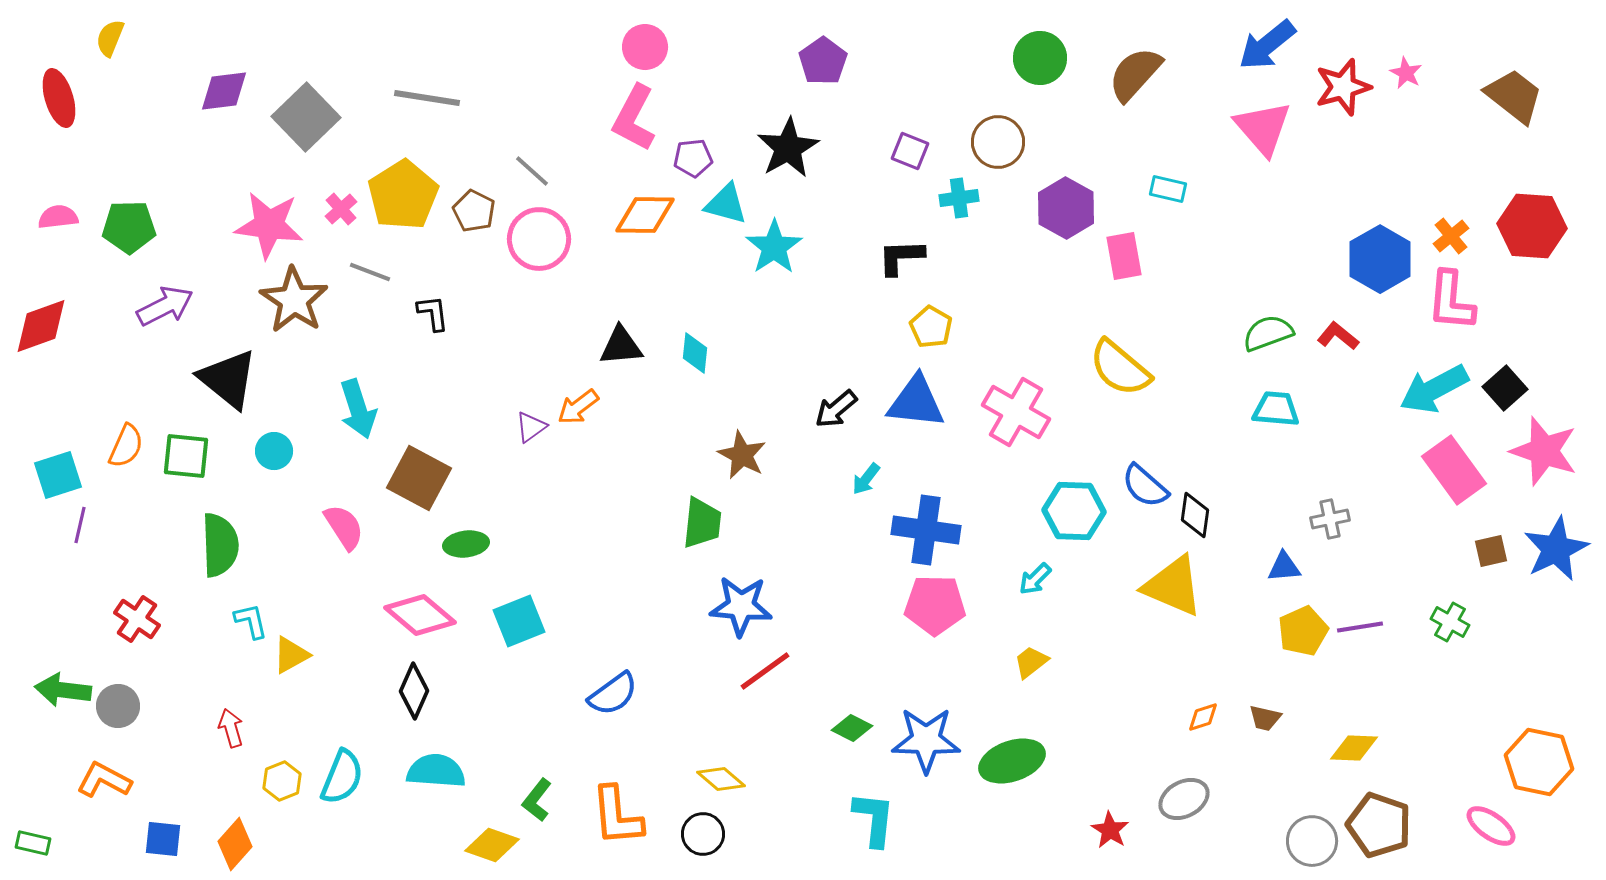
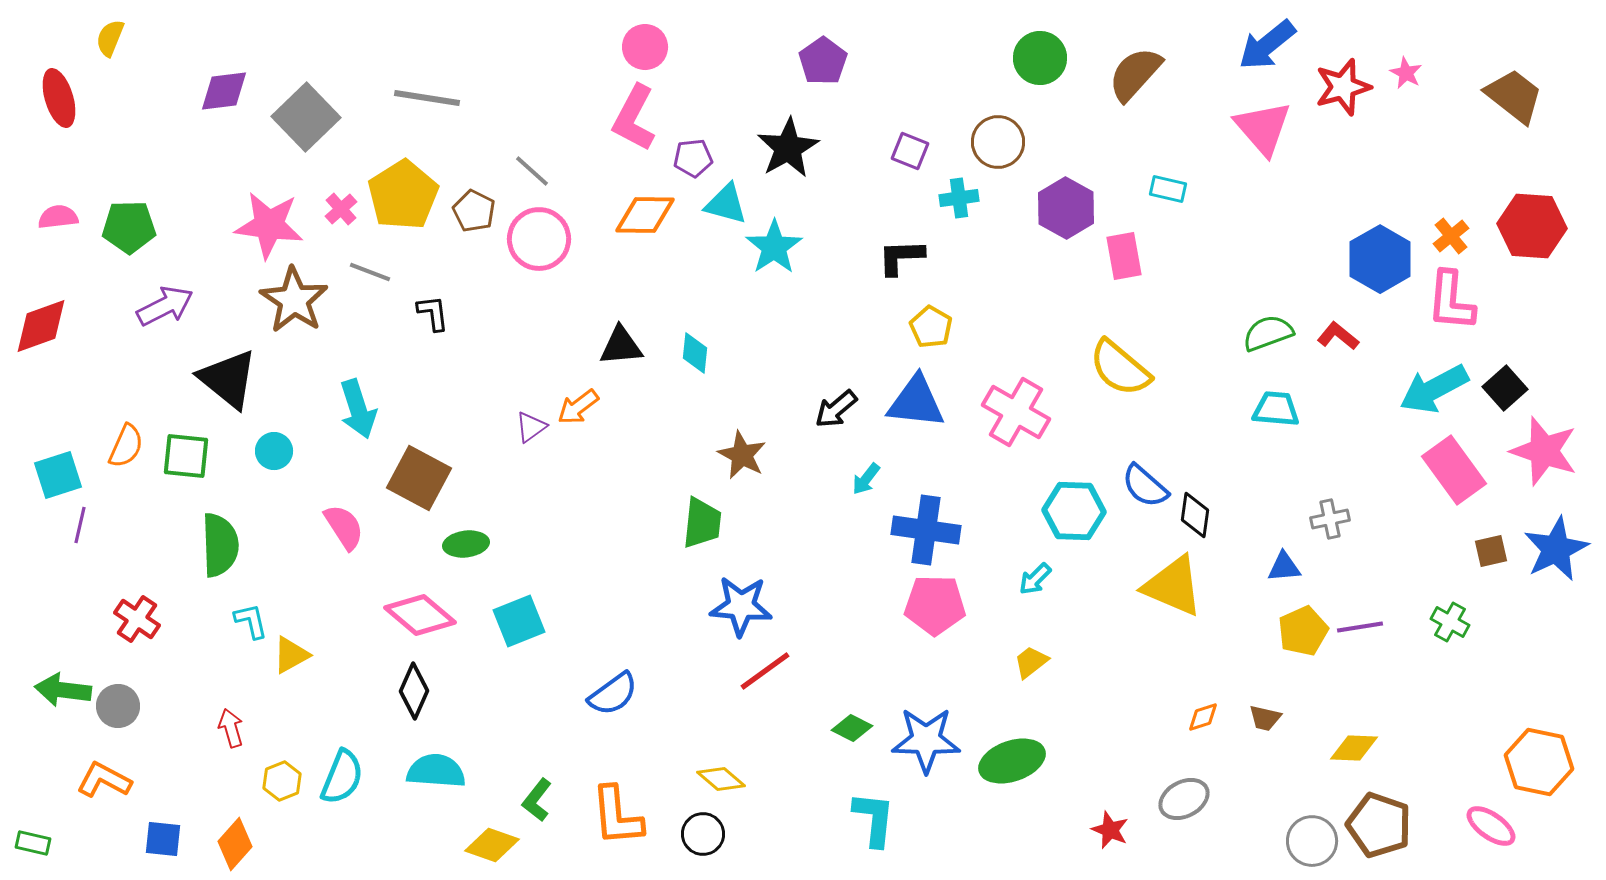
red star at (1110, 830): rotated 9 degrees counterclockwise
